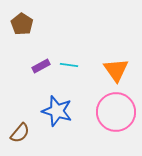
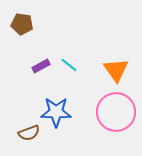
brown pentagon: rotated 25 degrees counterclockwise
cyan line: rotated 30 degrees clockwise
blue star: moved 1 px left, 1 px down; rotated 16 degrees counterclockwise
brown semicircle: moved 9 px right; rotated 30 degrees clockwise
